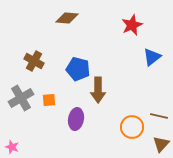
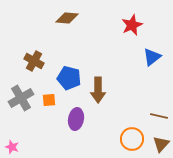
blue pentagon: moved 9 px left, 9 px down
orange circle: moved 12 px down
